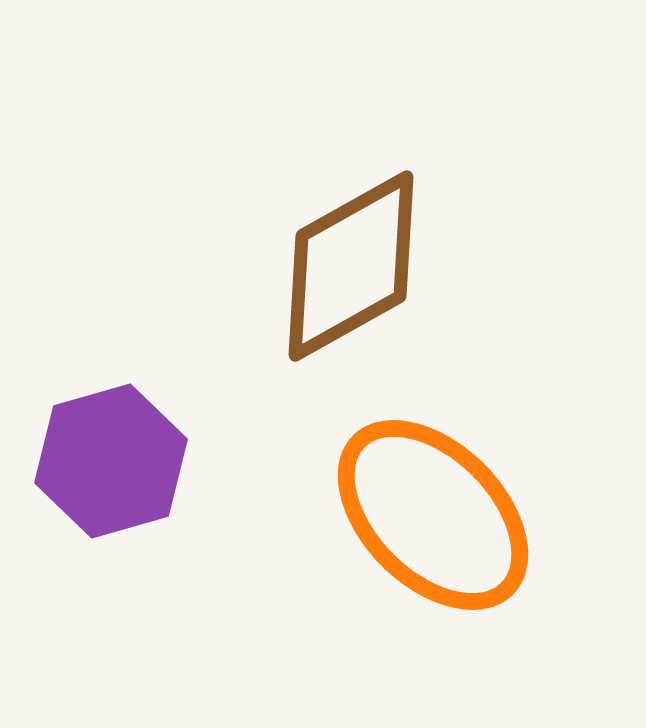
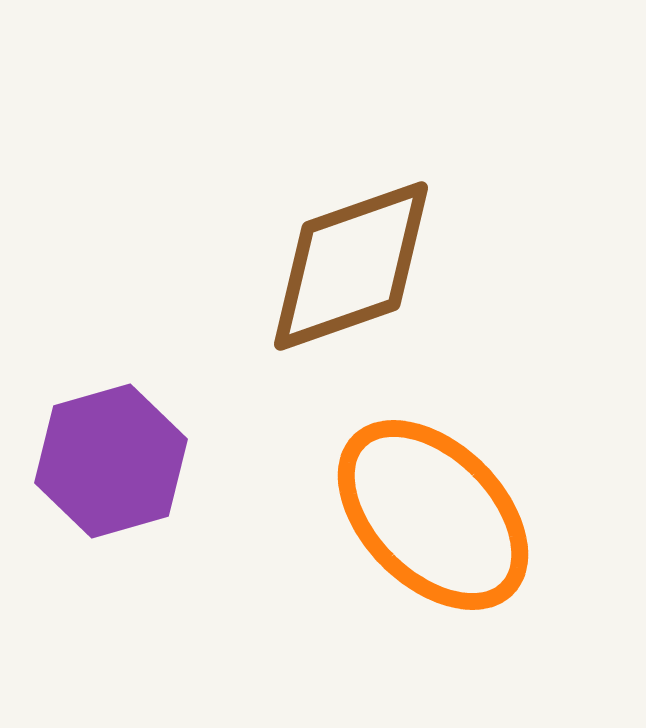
brown diamond: rotated 10 degrees clockwise
